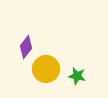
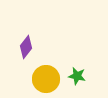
yellow circle: moved 10 px down
